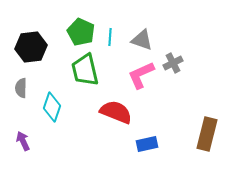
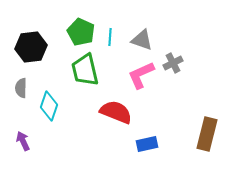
cyan diamond: moved 3 px left, 1 px up
